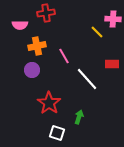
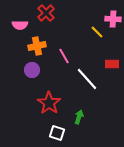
red cross: rotated 36 degrees counterclockwise
